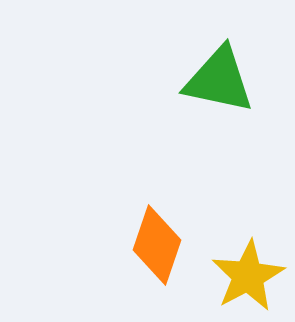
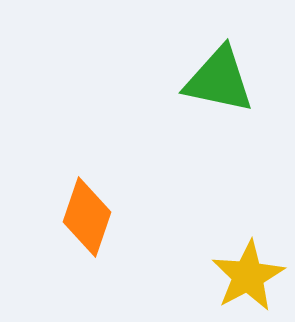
orange diamond: moved 70 px left, 28 px up
